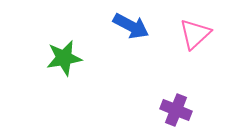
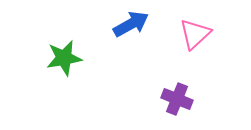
blue arrow: moved 2 px up; rotated 57 degrees counterclockwise
purple cross: moved 1 px right, 11 px up
